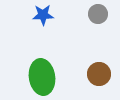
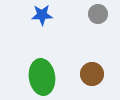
blue star: moved 1 px left
brown circle: moved 7 px left
